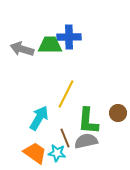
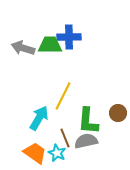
gray arrow: moved 1 px right, 1 px up
yellow line: moved 3 px left, 2 px down
cyan star: rotated 18 degrees clockwise
